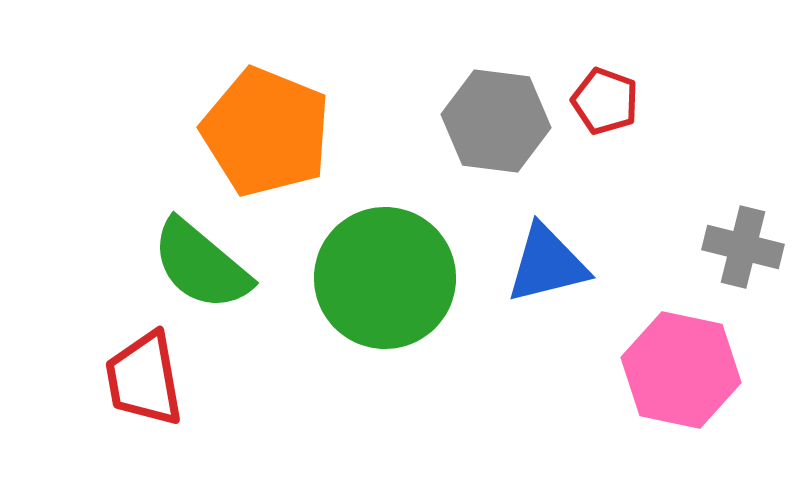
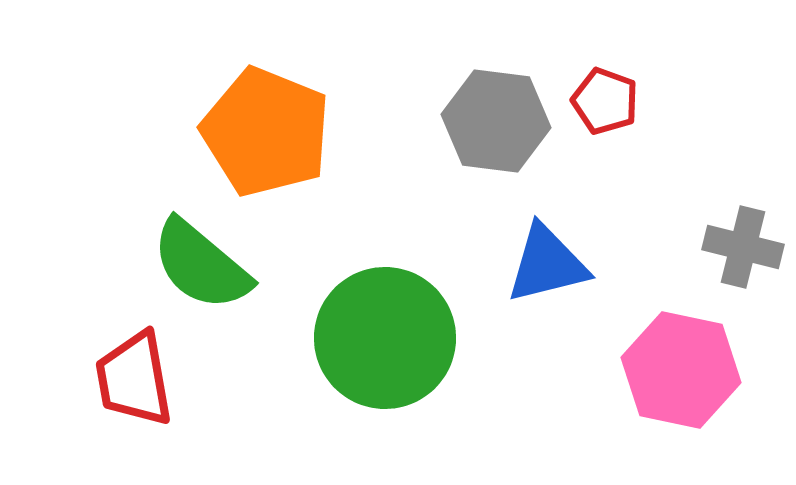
green circle: moved 60 px down
red trapezoid: moved 10 px left
